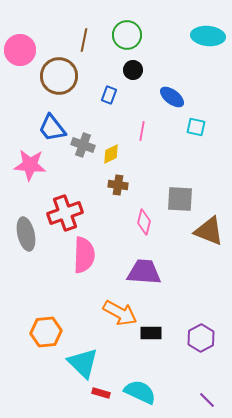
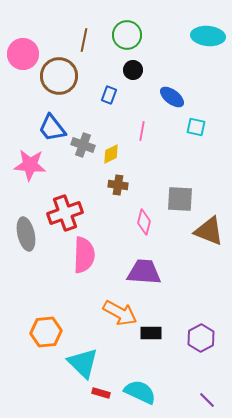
pink circle: moved 3 px right, 4 px down
